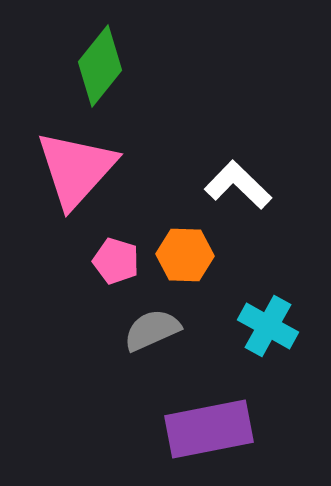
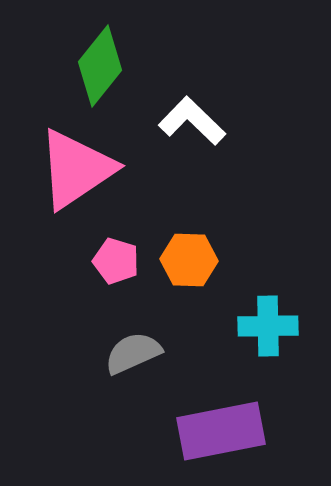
pink triangle: rotated 14 degrees clockwise
white L-shape: moved 46 px left, 64 px up
orange hexagon: moved 4 px right, 5 px down
cyan cross: rotated 30 degrees counterclockwise
gray semicircle: moved 19 px left, 23 px down
purple rectangle: moved 12 px right, 2 px down
